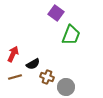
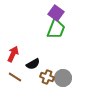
green trapezoid: moved 15 px left, 6 px up
brown line: rotated 48 degrees clockwise
gray circle: moved 3 px left, 9 px up
